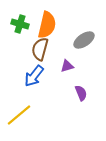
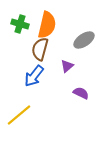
purple triangle: rotated 24 degrees counterclockwise
purple semicircle: rotated 42 degrees counterclockwise
